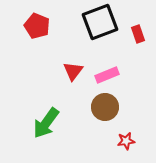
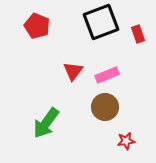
black square: moved 1 px right
